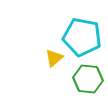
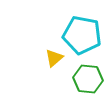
cyan pentagon: moved 2 px up
